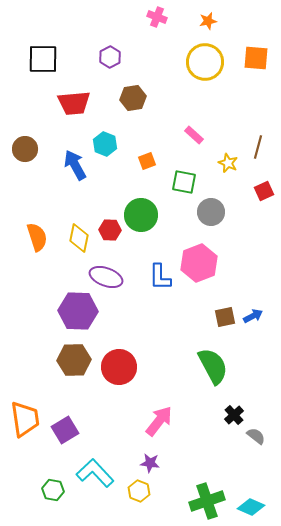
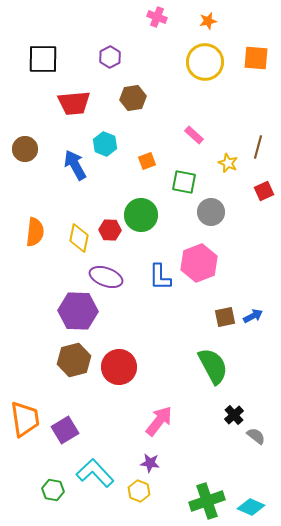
orange semicircle at (37, 237): moved 2 px left, 5 px up; rotated 24 degrees clockwise
brown hexagon at (74, 360): rotated 12 degrees counterclockwise
